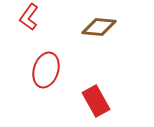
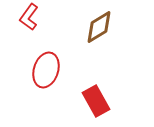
brown diamond: rotated 36 degrees counterclockwise
